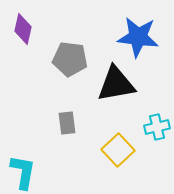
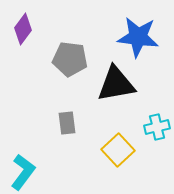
purple diamond: rotated 24 degrees clockwise
cyan L-shape: rotated 27 degrees clockwise
